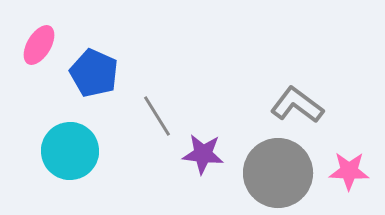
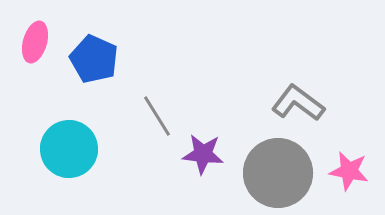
pink ellipse: moved 4 px left, 3 px up; rotated 15 degrees counterclockwise
blue pentagon: moved 14 px up
gray L-shape: moved 1 px right, 2 px up
cyan circle: moved 1 px left, 2 px up
pink star: rotated 9 degrees clockwise
